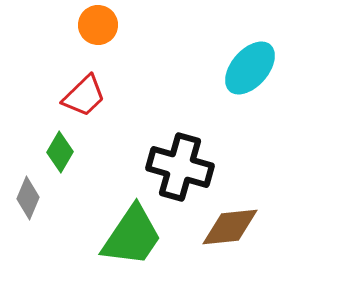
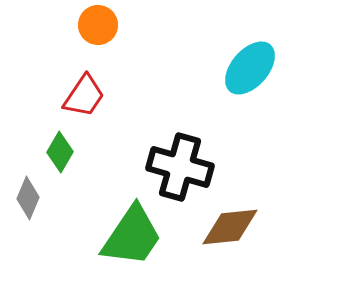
red trapezoid: rotated 12 degrees counterclockwise
